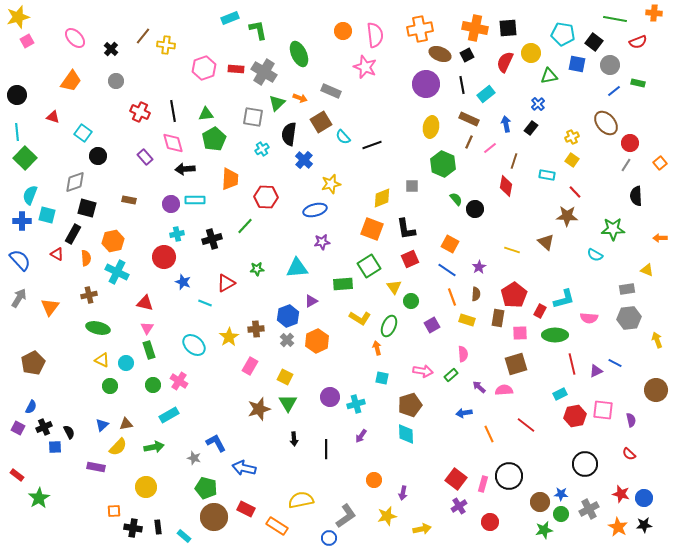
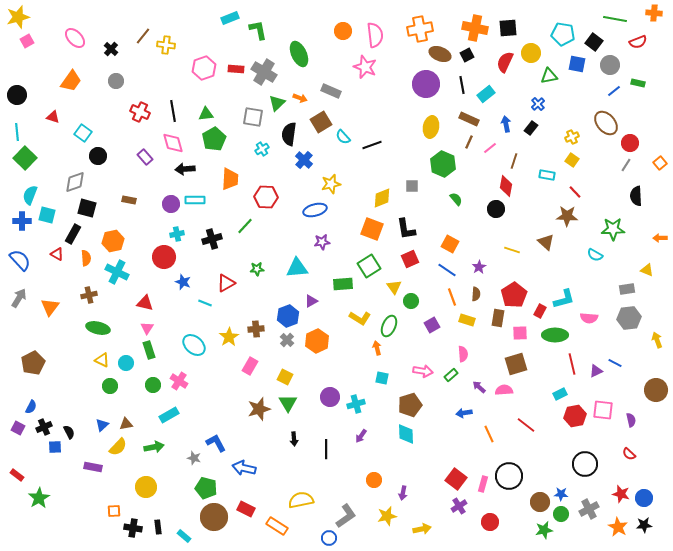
black circle at (475, 209): moved 21 px right
purple rectangle at (96, 467): moved 3 px left
